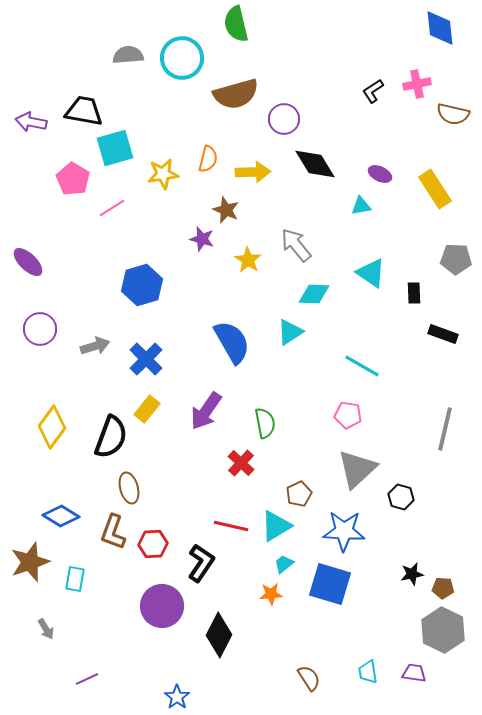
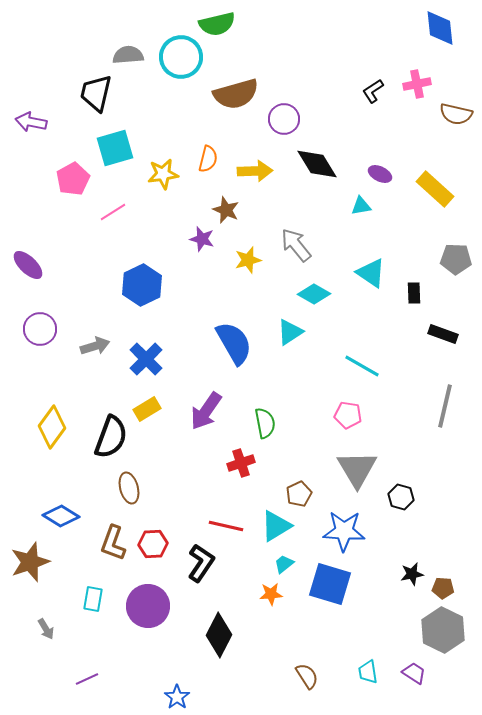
green semicircle at (236, 24): moved 19 px left; rotated 90 degrees counterclockwise
cyan circle at (182, 58): moved 1 px left, 1 px up
black trapezoid at (84, 111): moved 12 px right, 18 px up; rotated 87 degrees counterclockwise
brown semicircle at (453, 114): moved 3 px right
black diamond at (315, 164): moved 2 px right
yellow arrow at (253, 172): moved 2 px right, 1 px up
pink pentagon at (73, 179): rotated 12 degrees clockwise
yellow rectangle at (435, 189): rotated 15 degrees counterclockwise
pink line at (112, 208): moved 1 px right, 4 px down
yellow star at (248, 260): rotated 24 degrees clockwise
purple ellipse at (28, 262): moved 3 px down
blue hexagon at (142, 285): rotated 9 degrees counterclockwise
cyan diamond at (314, 294): rotated 28 degrees clockwise
blue semicircle at (232, 342): moved 2 px right, 1 px down
yellow rectangle at (147, 409): rotated 20 degrees clockwise
gray line at (445, 429): moved 23 px up
red cross at (241, 463): rotated 28 degrees clockwise
gray triangle at (357, 469): rotated 18 degrees counterclockwise
red line at (231, 526): moved 5 px left
brown L-shape at (113, 532): moved 11 px down
cyan rectangle at (75, 579): moved 18 px right, 20 px down
purple circle at (162, 606): moved 14 px left
purple trapezoid at (414, 673): rotated 25 degrees clockwise
brown semicircle at (309, 678): moved 2 px left, 2 px up
